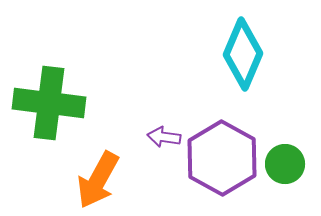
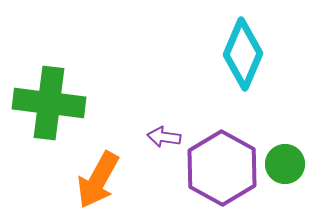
purple hexagon: moved 10 px down
